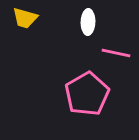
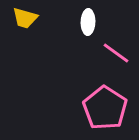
pink line: rotated 24 degrees clockwise
pink pentagon: moved 18 px right, 14 px down; rotated 9 degrees counterclockwise
